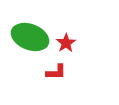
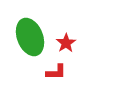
green ellipse: rotated 48 degrees clockwise
